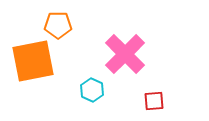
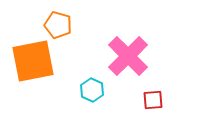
orange pentagon: rotated 16 degrees clockwise
pink cross: moved 3 px right, 2 px down
red square: moved 1 px left, 1 px up
